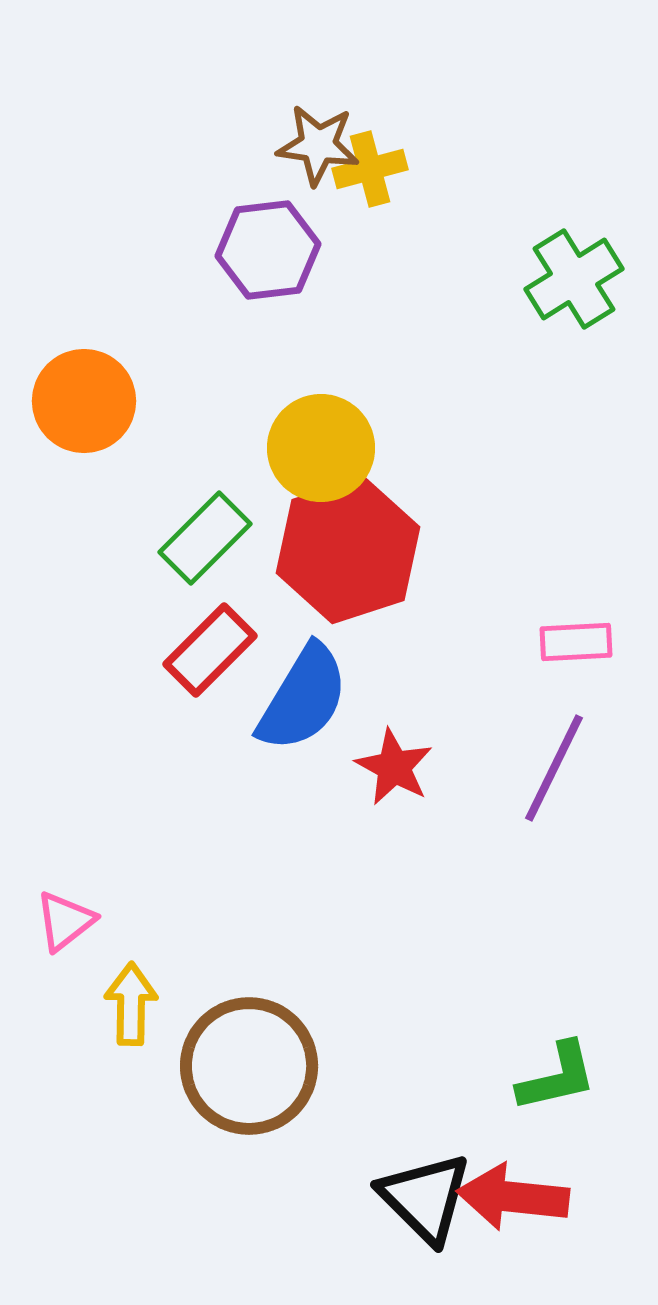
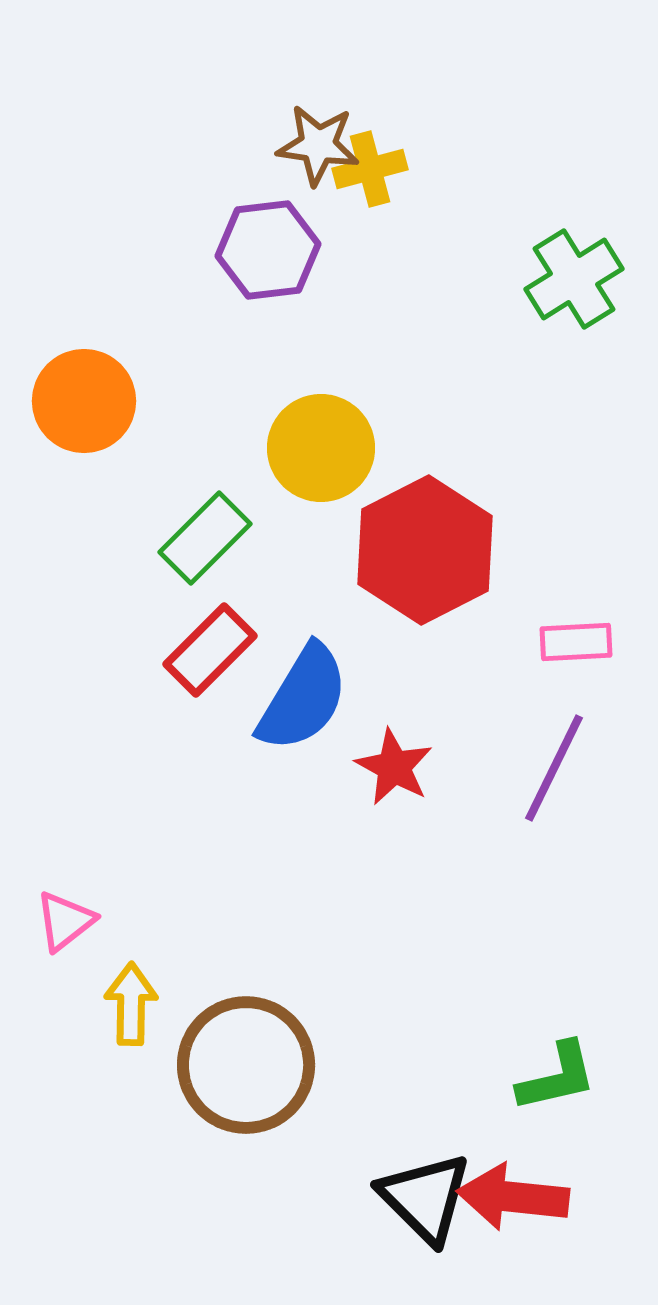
red hexagon: moved 77 px right; rotated 9 degrees counterclockwise
brown circle: moved 3 px left, 1 px up
